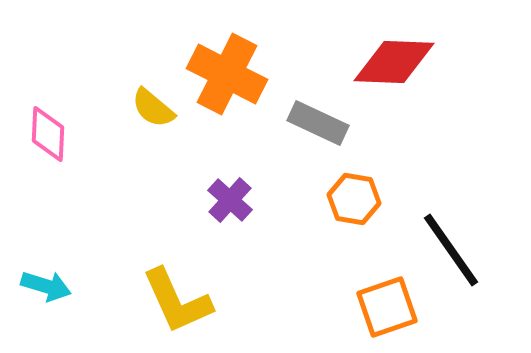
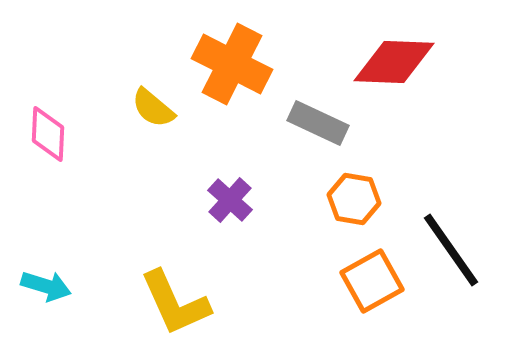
orange cross: moved 5 px right, 10 px up
yellow L-shape: moved 2 px left, 2 px down
orange square: moved 15 px left, 26 px up; rotated 10 degrees counterclockwise
